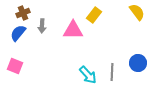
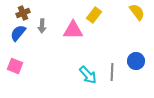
blue circle: moved 2 px left, 2 px up
